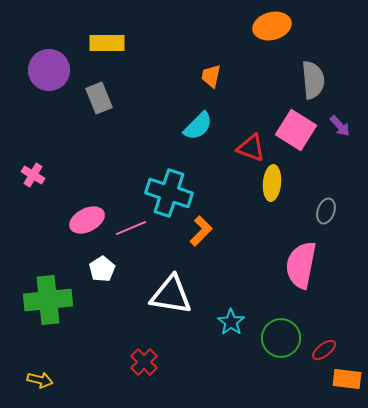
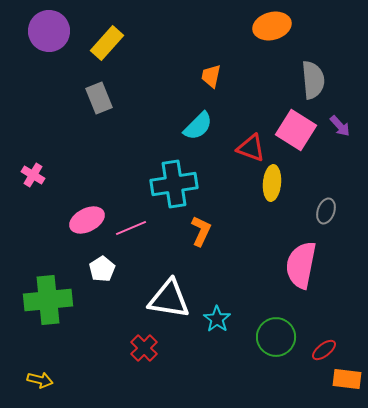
yellow rectangle: rotated 48 degrees counterclockwise
purple circle: moved 39 px up
cyan cross: moved 5 px right, 9 px up; rotated 27 degrees counterclockwise
orange L-shape: rotated 20 degrees counterclockwise
white triangle: moved 2 px left, 4 px down
cyan star: moved 14 px left, 3 px up
green circle: moved 5 px left, 1 px up
red cross: moved 14 px up
